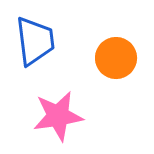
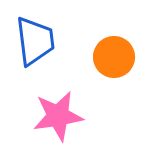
orange circle: moved 2 px left, 1 px up
